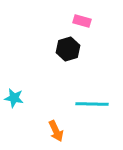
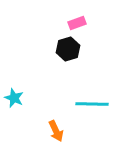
pink rectangle: moved 5 px left, 2 px down; rotated 36 degrees counterclockwise
cyan star: rotated 12 degrees clockwise
